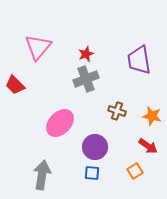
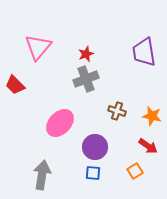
purple trapezoid: moved 5 px right, 8 px up
blue square: moved 1 px right
